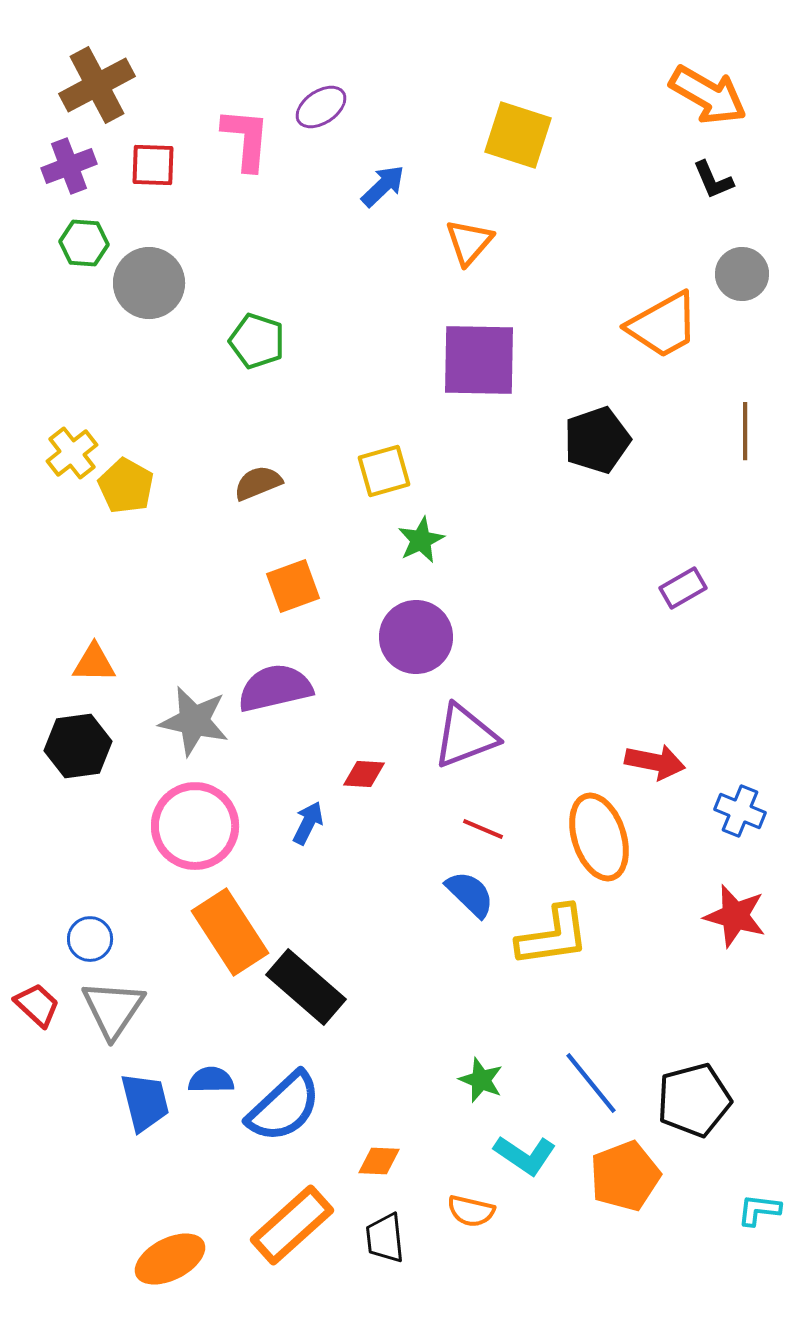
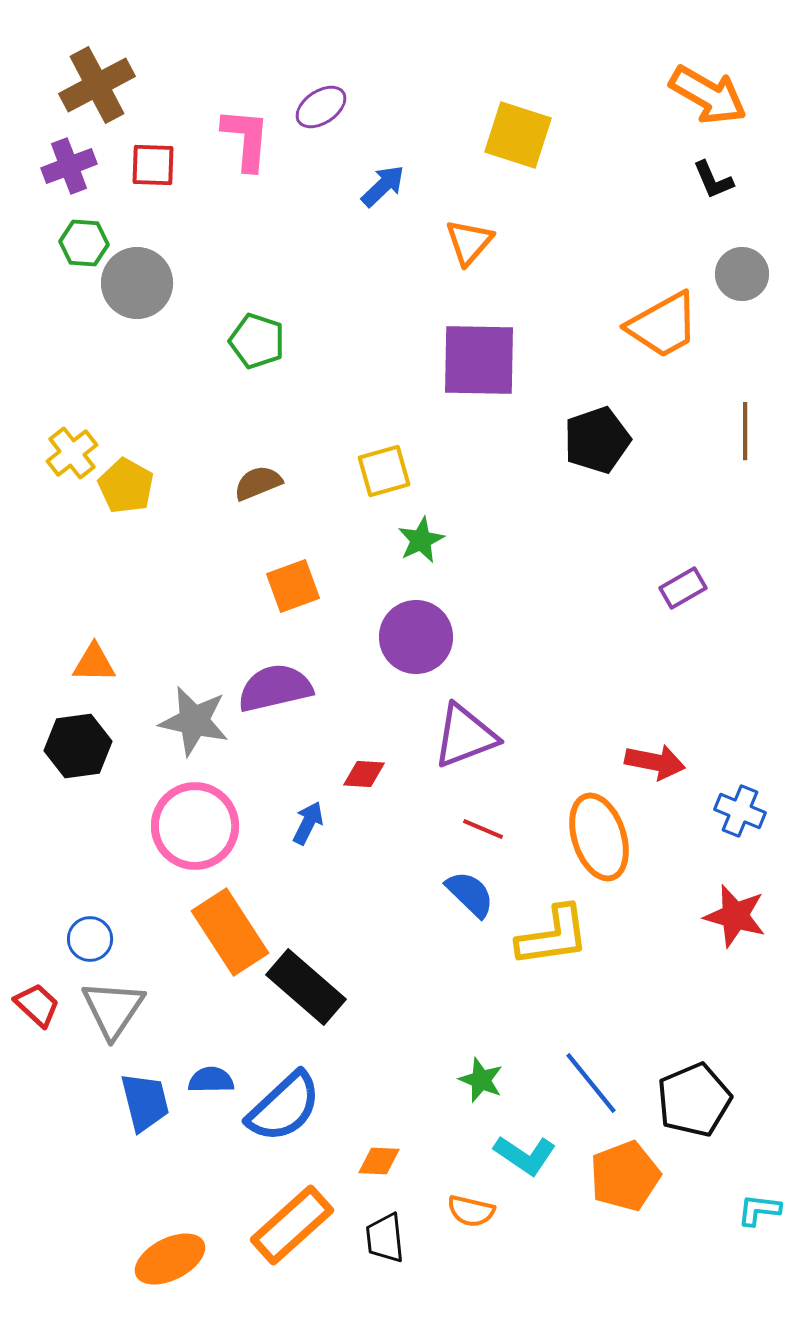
gray circle at (149, 283): moved 12 px left
black pentagon at (694, 1100): rotated 8 degrees counterclockwise
